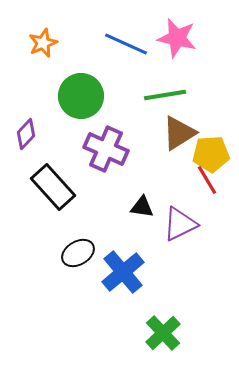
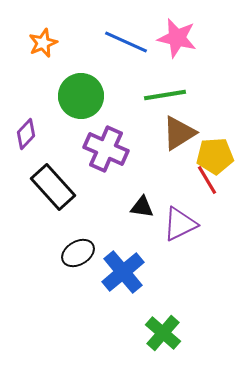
blue line: moved 2 px up
yellow pentagon: moved 4 px right, 2 px down
green cross: rotated 6 degrees counterclockwise
